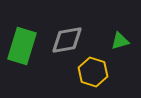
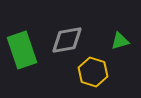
green rectangle: moved 4 px down; rotated 36 degrees counterclockwise
